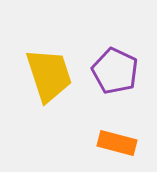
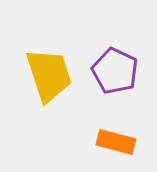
orange rectangle: moved 1 px left, 1 px up
